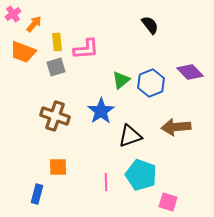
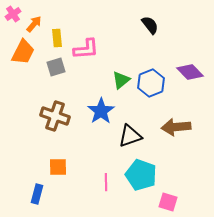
yellow rectangle: moved 4 px up
orange trapezoid: rotated 84 degrees counterclockwise
